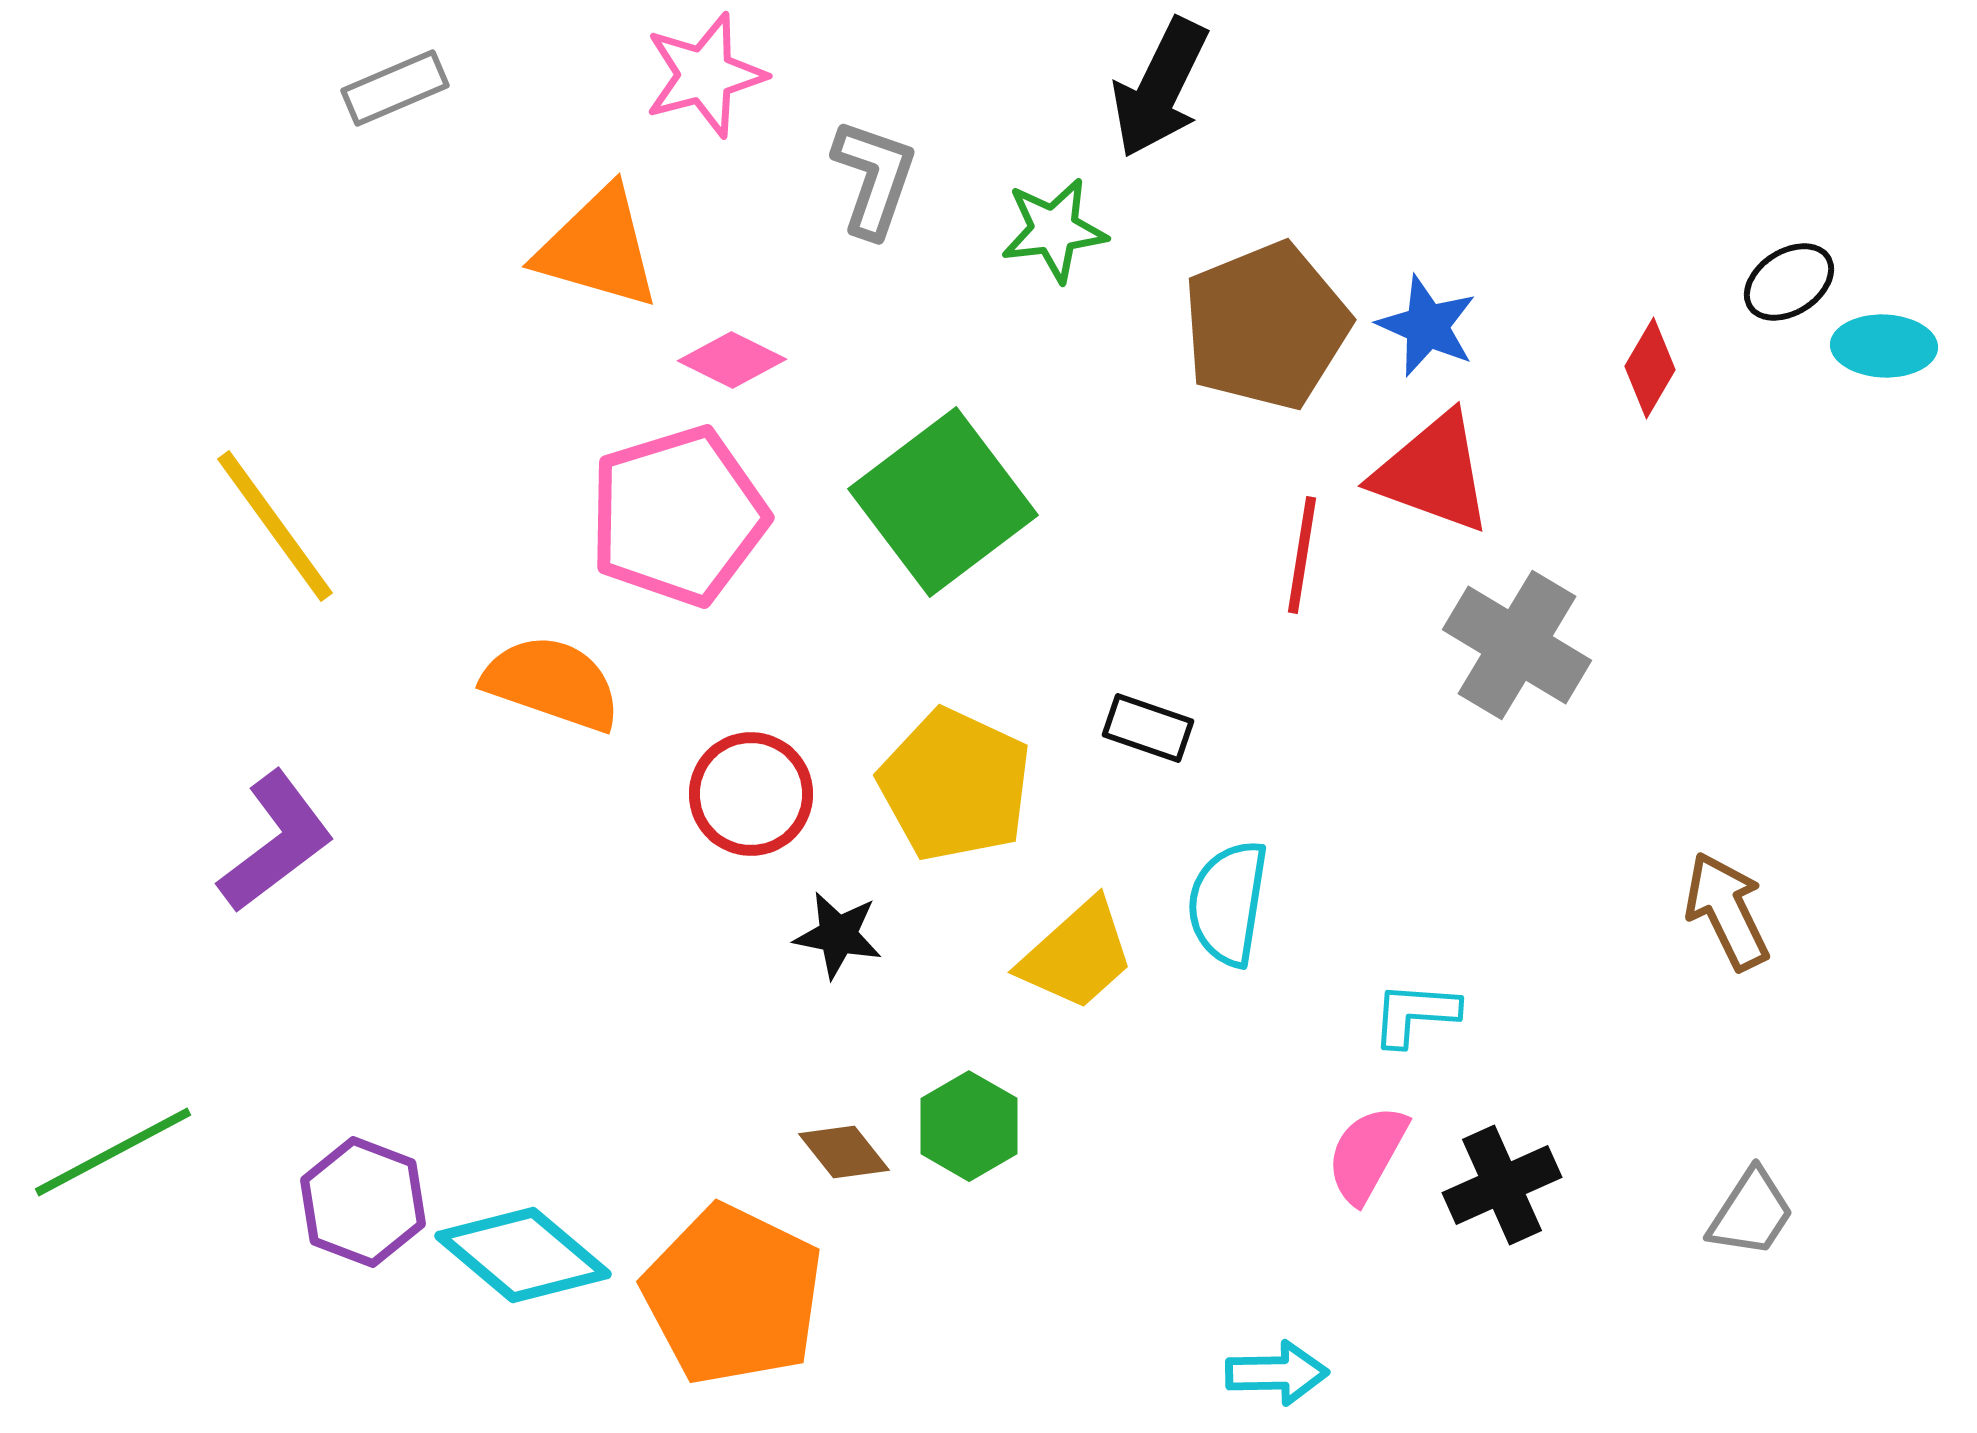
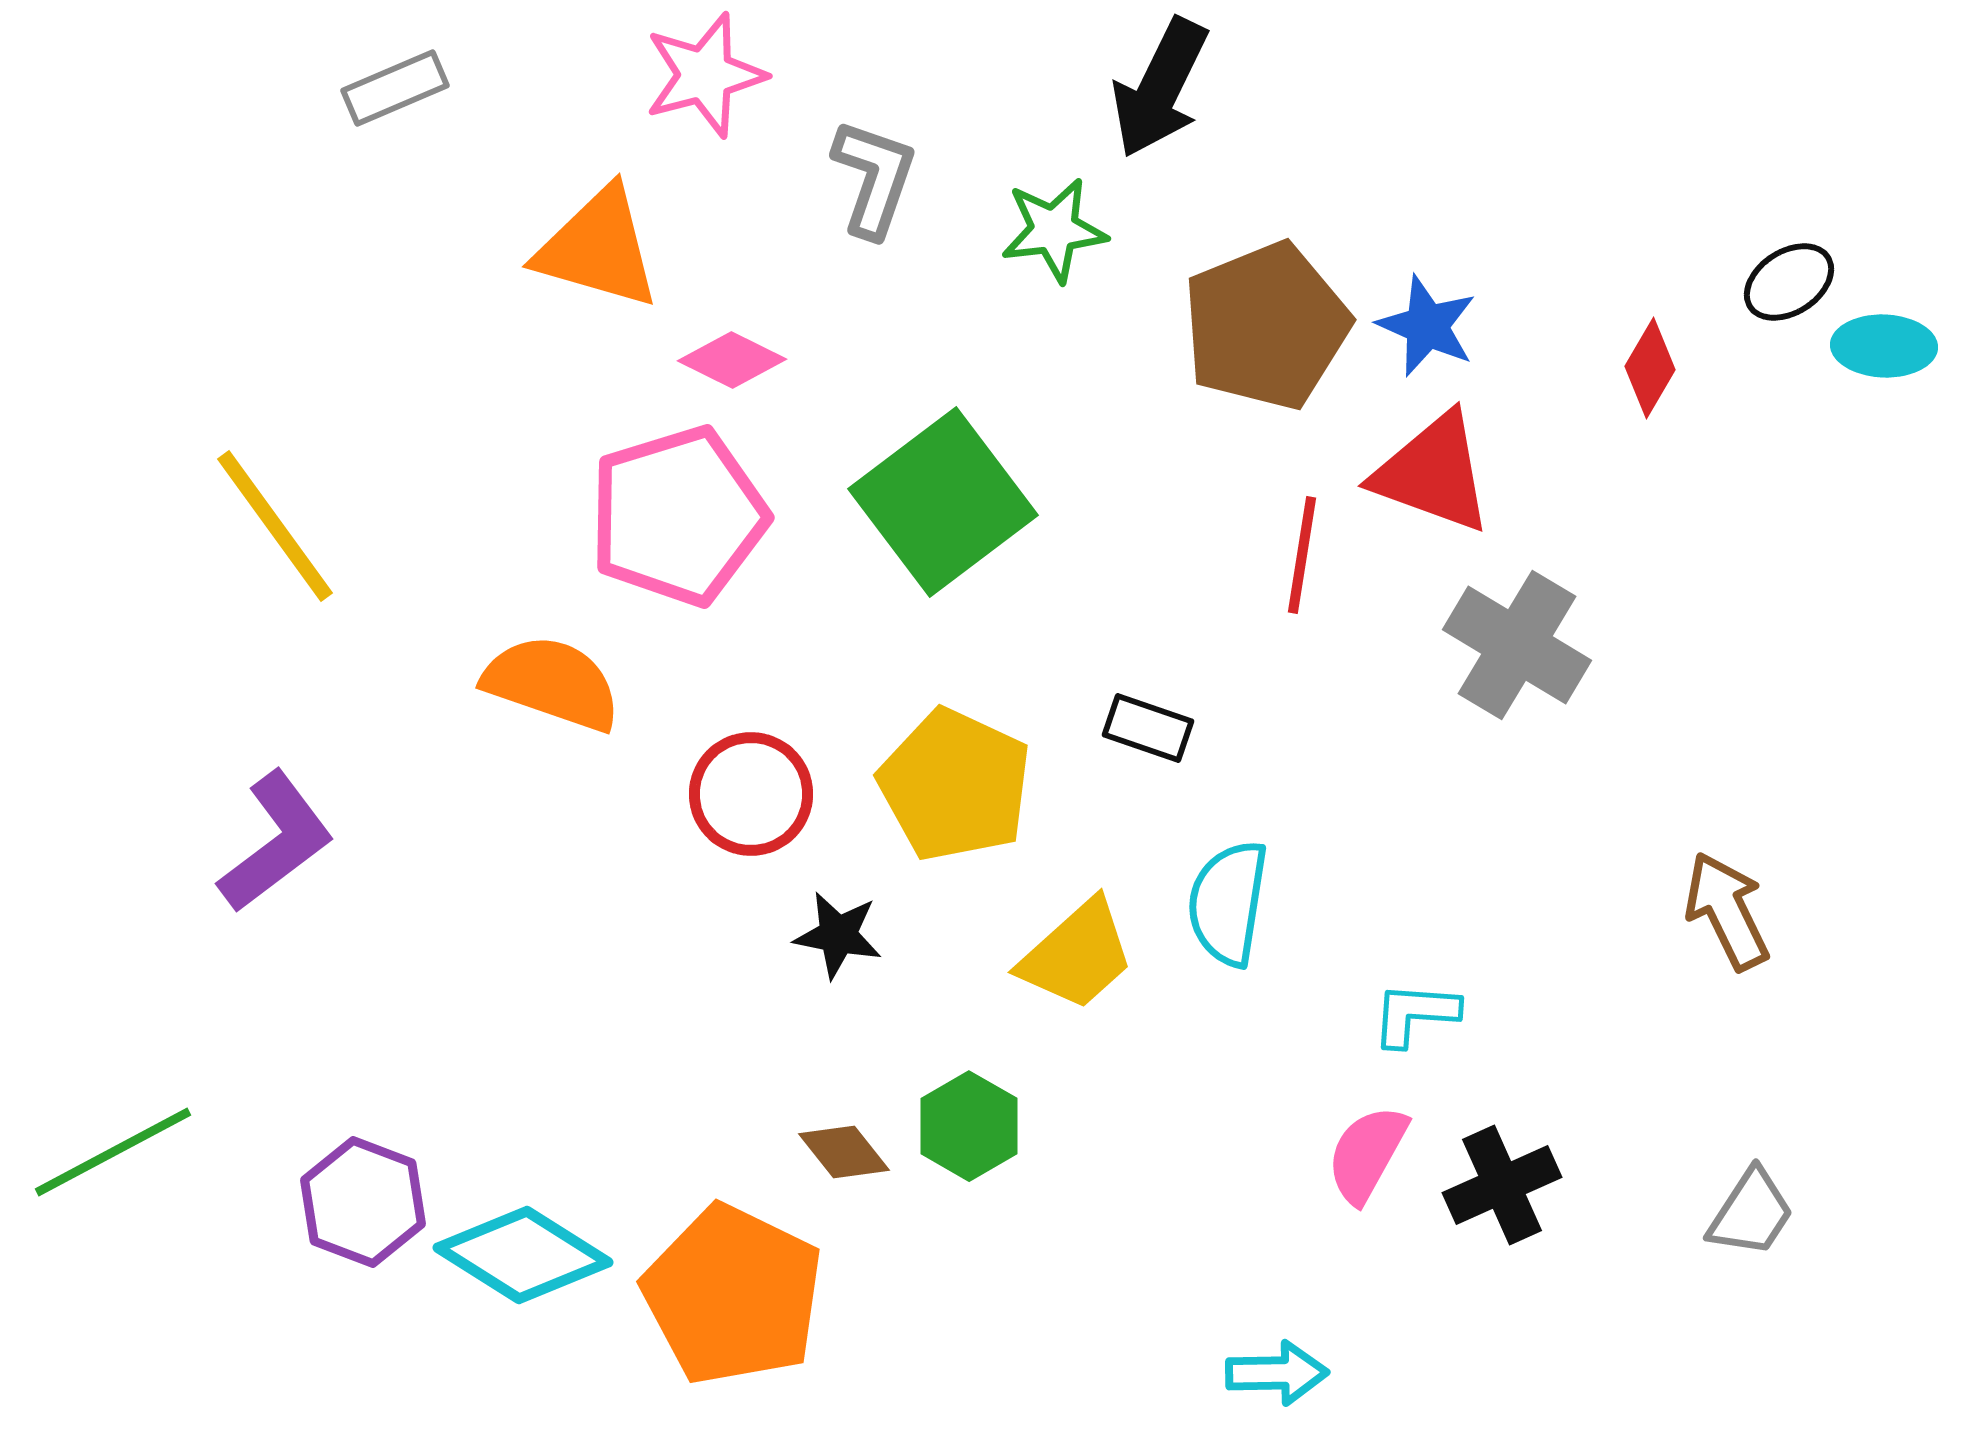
cyan diamond: rotated 8 degrees counterclockwise
